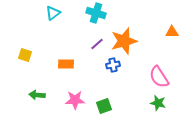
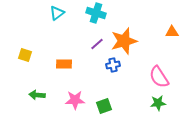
cyan triangle: moved 4 px right
orange rectangle: moved 2 px left
green star: rotated 21 degrees counterclockwise
